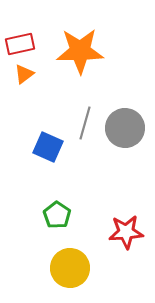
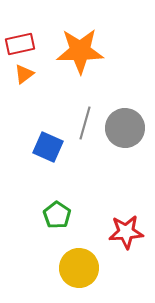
yellow circle: moved 9 px right
